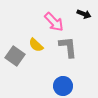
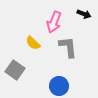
pink arrow: rotated 65 degrees clockwise
yellow semicircle: moved 3 px left, 2 px up
gray square: moved 14 px down
blue circle: moved 4 px left
